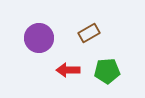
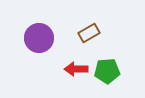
red arrow: moved 8 px right, 1 px up
